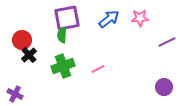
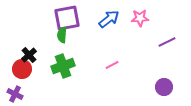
red circle: moved 29 px down
pink line: moved 14 px right, 4 px up
